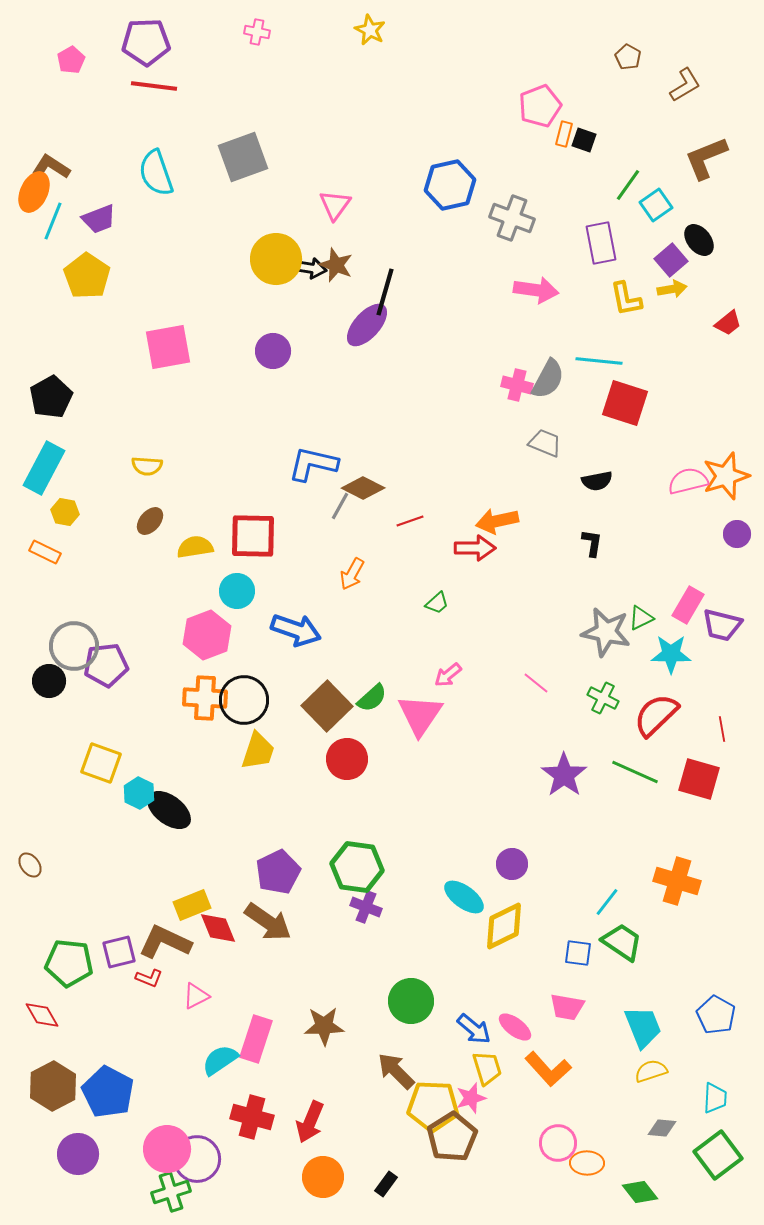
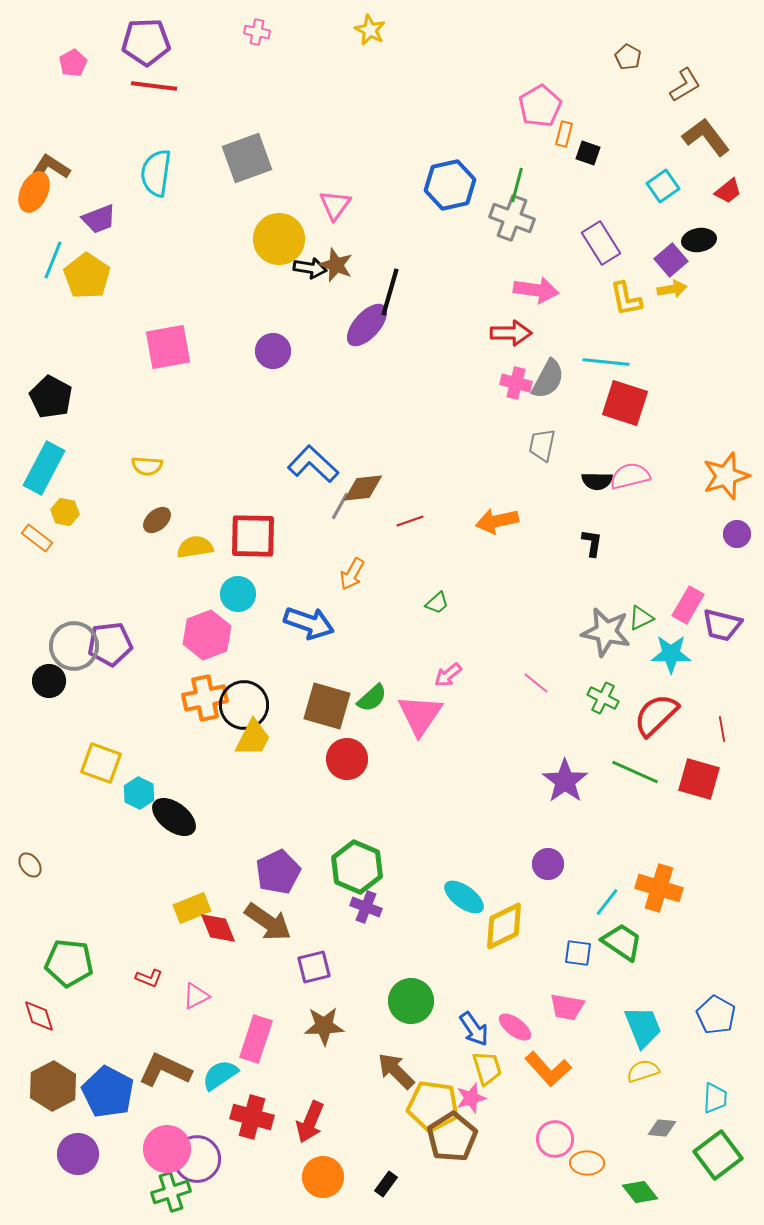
pink pentagon at (71, 60): moved 2 px right, 3 px down
pink pentagon at (540, 106): rotated 9 degrees counterclockwise
black square at (584, 140): moved 4 px right, 13 px down
gray square at (243, 157): moved 4 px right, 1 px down
brown L-shape at (706, 158): moved 21 px up; rotated 75 degrees clockwise
cyan semicircle at (156, 173): rotated 27 degrees clockwise
green line at (628, 185): moved 111 px left; rotated 20 degrees counterclockwise
cyan square at (656, 205): moved 7 px right, 19 px up
cyan line at (53, 221): moved 39 px down
black ellipse at (699, 240): rotated 60 degrees counterclockwise
purple rectangle at (601, 243): rotated 21 degrees counterclockwise
yellow circle at (276, 259): moved 3 px right, 20 px up
black line at (385, 292): moved 5 px right
red trapezoid at (728, 323): moved 132 px up
cyan line at (599, 361): moved 7 px right, 1 px down
pink cross at (517, 385): moved 1 px left, 2 px up
black pentagon at (51, 397): rotated 15 degrees counterclockwise
gray trapezoid at (545, 443): moved 3 px left, 2 px down; rotated 100 degrees counterclockwise
blue L-shape at (313, 464): rotated 30 degrees clockwise
black semicircle at (597, 481): rotated 12 degrees clockwise
pink semicircle at (688, 481): moved 58 px left, 5 px up
brown diamond at (363, 488): rotated 33 degrees counterclockwise
brown ellipse at (150, 521): moved 7 px right, 1 px up; rotated 8 degrees clockwise
red arrow at (475, 548): moved 36 px right, 215 px up
orange rectangle at (45, 552): moved 8 px left, 14 px up; rotated 12 degrees clockwise
cyan circle at (237, 591): moved 1 px right, 3 px down
blue arrow at (296, 630): moved 13 px right, 7 px up
purple pentagon at (106, 665): moved 4 px right, 21 px up
orange cross at (205, 698): rotated 15 degrees counterclockwise
black circle at (244, 700): moved 5 px down
brown square at (327, 706): rotated 30 degrees counterclockwise
yellow trapezoid at (258, 751): moved 5 px left, 13 px up; rotated 9 degrees clockwise
purple star at (564, 775): moved 1 px right, 6 px down
black ellipse at (169, 810): moved 5 px right, 7 px down
purple circle at (512, 864): moved 36 px right
green hexagon at (357, 867): rotated 15 degrees clockwise
orange cross at (677, 881): moved 18 px left, 7 px down
yellow rectangle at (192, 905): moved 3 px down
brown L-shape at (165, 942): moved 128 px down
purple square at (119, 952): moved 195 px right, 15 px down
red diamond at (42, 1015): moved 3 px left, 1 px down; rotated 12 degrees clockwise
blue arrow at (474, 1029): rotated 15 degrees clockwise
cyan semicircle at (220, 1060): moved 15 px down
yellow semicircle at (651, 1071): moved 8 px left
yellow pentagon at (433, 1106): rotated 6 degrees clockwise
pink circle at (558, 1143): moved 3 px left, 4 px up
